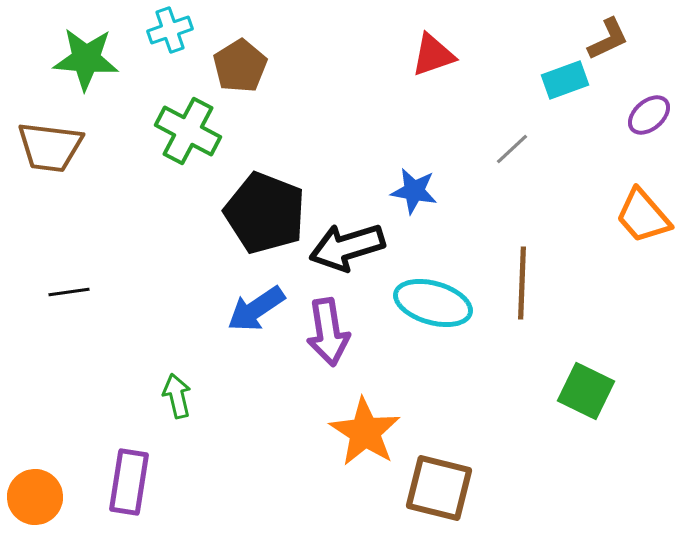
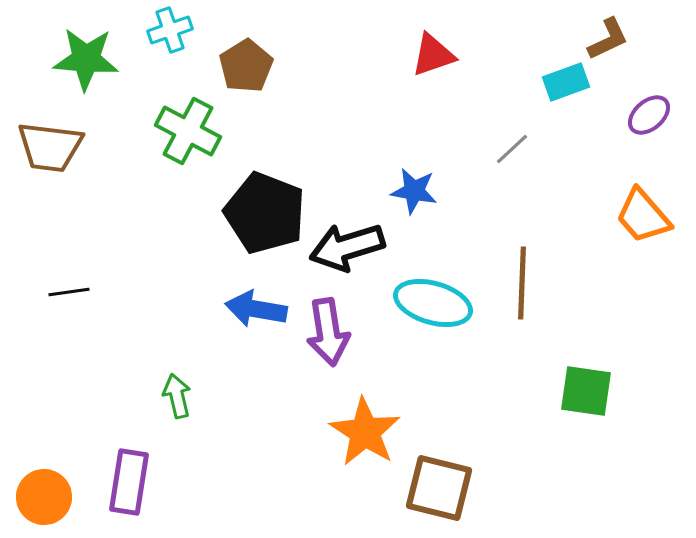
brown pentagon: moved 6 px right
cyan rectangle: moved 1 px right, 2 px down
blue arrow: rotated 44 degrees clockwise
green square: rotated 18 degrees counterclockwise
orange circle: moved 9 px right
